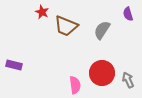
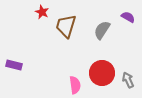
purple semicircle: moved 3 px down; rotated 136 degrees clockwise
brown trapezoid: rotated 85 degrees clockwise
